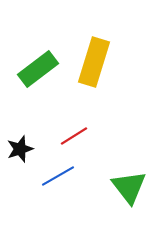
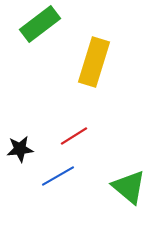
green rectangle: moved 2 px right, 45 px up
black star: rotated 12 degrees clockwise
green triangle: rotated 12 degrees counterclockwise
